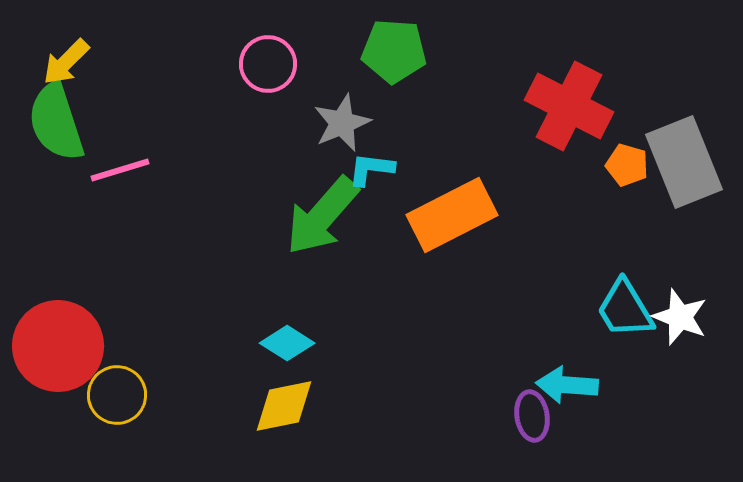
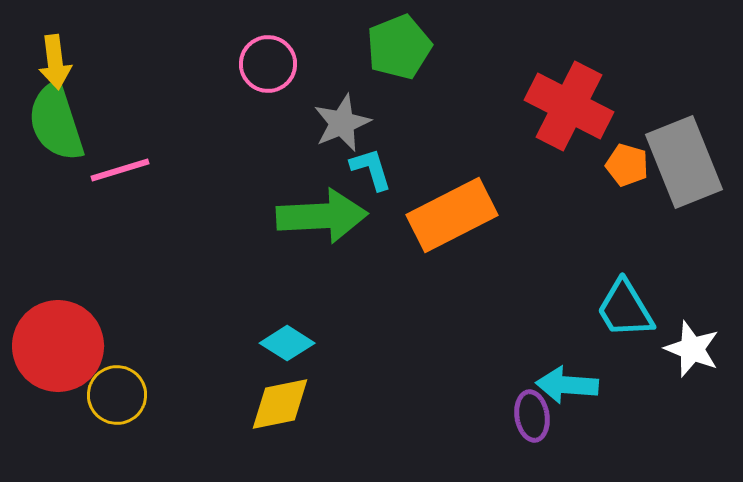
green pentagon: moved 5 px right, 4 px up; rotated 26 degrees counterclockwise
yellow arrow: moved 11 px left; rotated 52 degrees counterclockwise
cyan L-shape: rotated 66 degrees clockwise
green arrow: rotated 134 degrees counterclockwise
white star: moved 12 px right, 32 px down
yellow diamond: moved 4 px left, 2 px up
